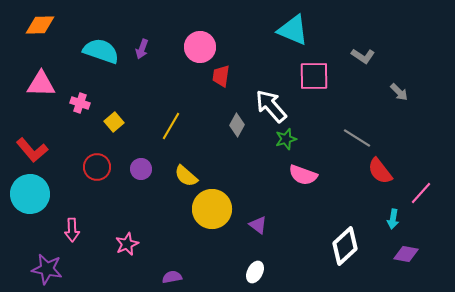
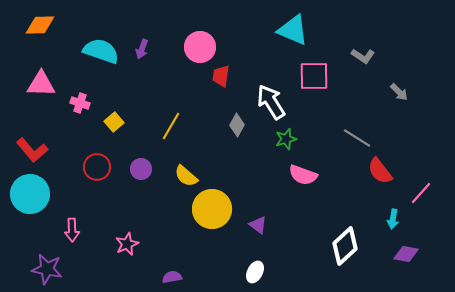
white arrow: moved 4 px up; rotated 9 degrees clockwise
